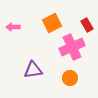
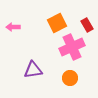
orange square: moved 5 px right
